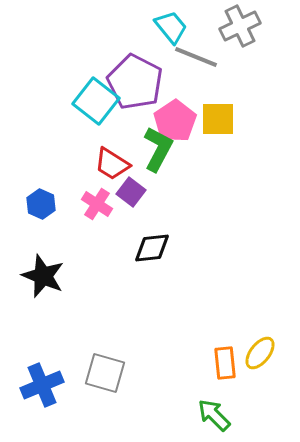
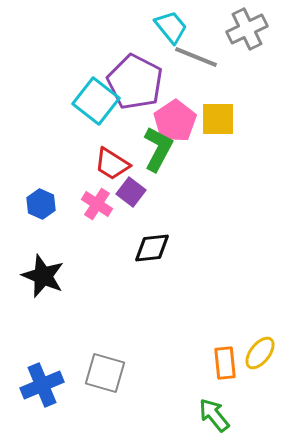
gray cross: moved 7 px right, 3 px down
green arrow: rotated 6 degrees clockwise
